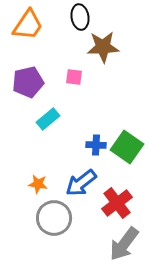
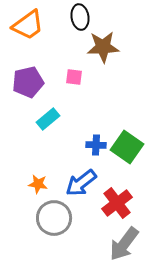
orange trapezoid: rotated 20 degrees clockwise
